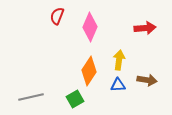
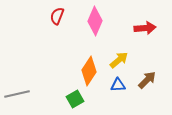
pink diamond: moved 5 px right, 6 px up
yellow arrow: rotated 42 degrees clockwise
brown arrow: rotated 54 degrees counterclockwise
gray line: moved 14 px left, 3 px up
